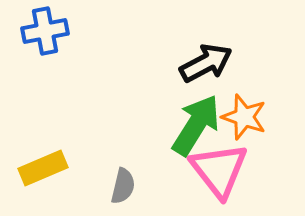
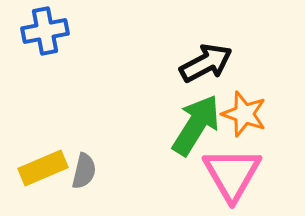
orange star: moved 3 px up
pink triangle: moved 13 px right, 4 px down; rotated 8 degrees clockwise
gray semicircle: moved 39 px left, 15 px up
